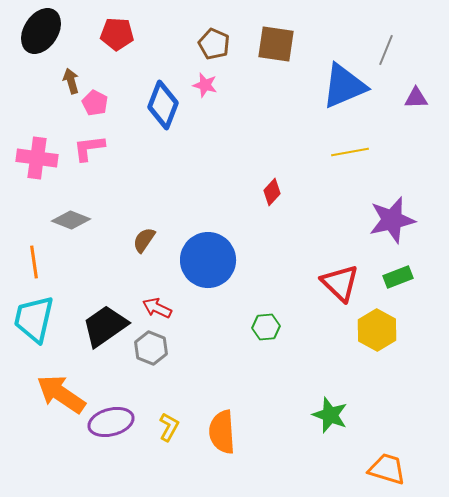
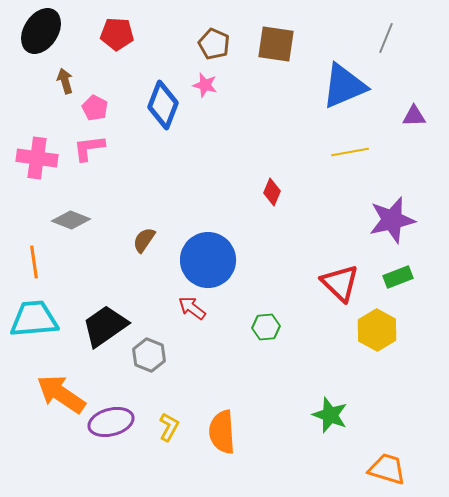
gray line: moved 12 px up
brown arrow: moved 6 px left
purple triangle: moved 2 px left, 18 px down
pink pentagon: moved 5 px down
red diamond: rotated 20 degrees counterclockwise
red arrow: moved 35 px right; rotated 12 degrees clockwise
cyan trapezoid: rotated 72 degrees clockwise
gray hexagon: moved 2 px left, 7 px down
